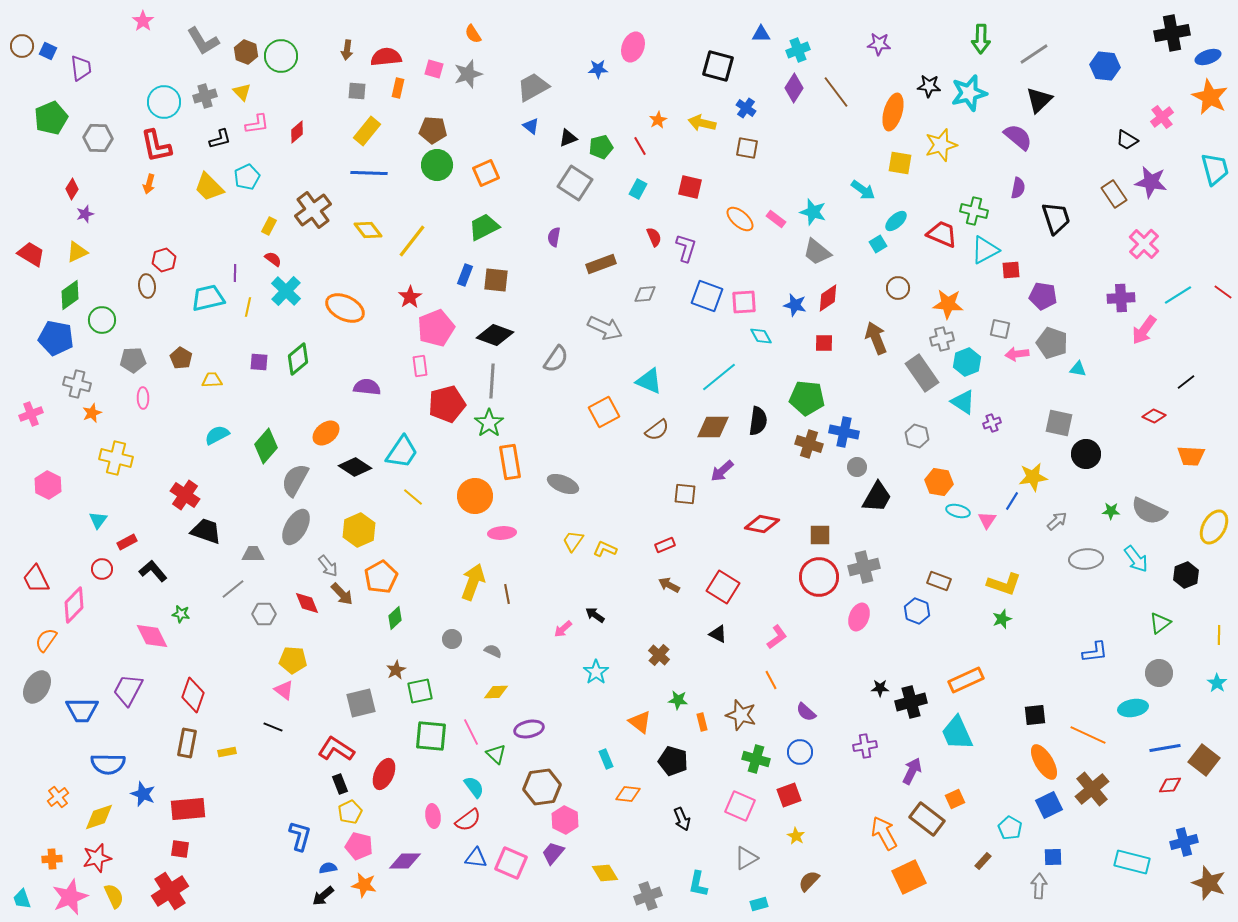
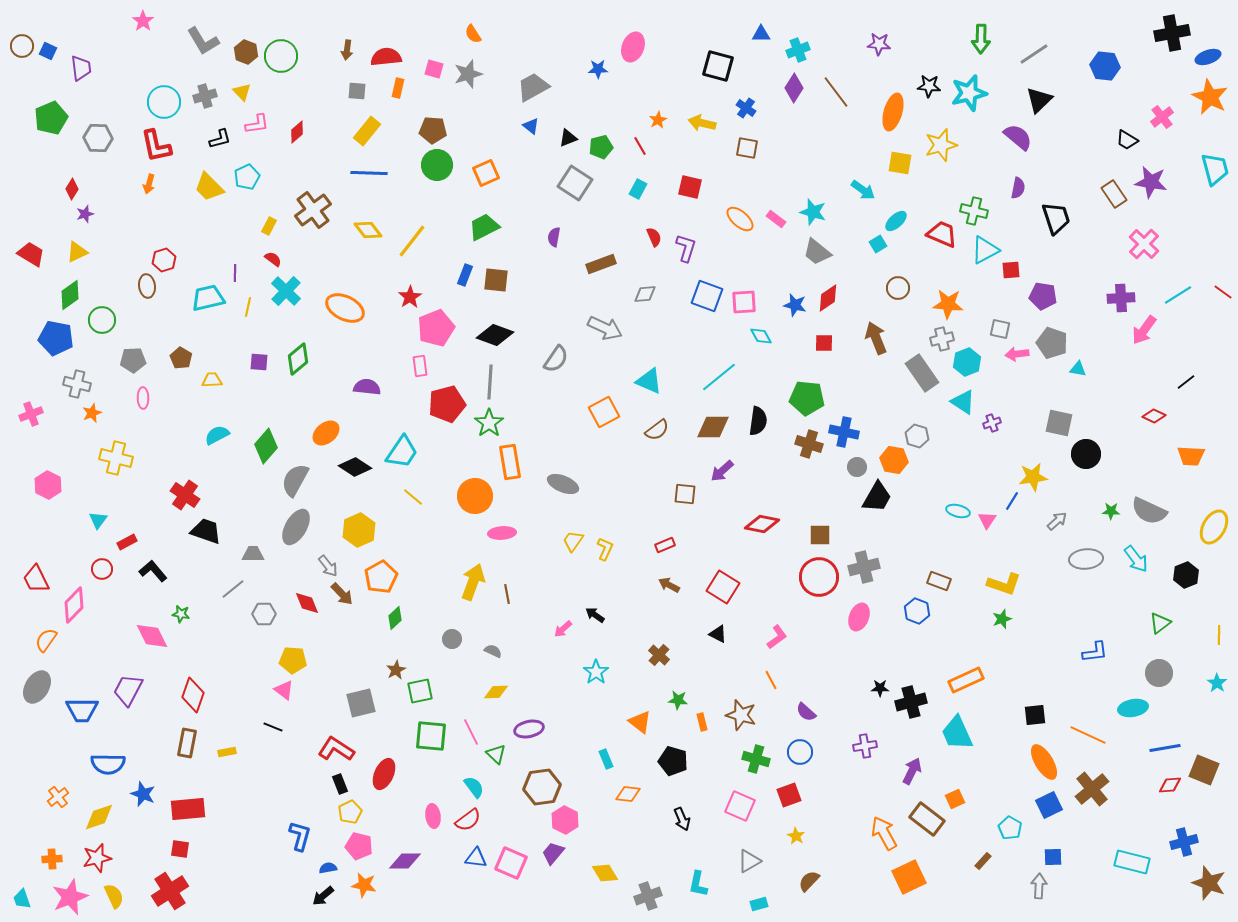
gray line at (492, 381): moved 2 px left, 1 px down
orange hexagon at (939, 482): moved 45 px left, 22 px up
yellow L-shape at (605, 549): rotated 90 degrees clockwise
brown square at (1204, 760): moved 10 px down; rotated 16 degrees counterclockwise
gray triangle at (746, 858): moved 3 px right, 3 px down
